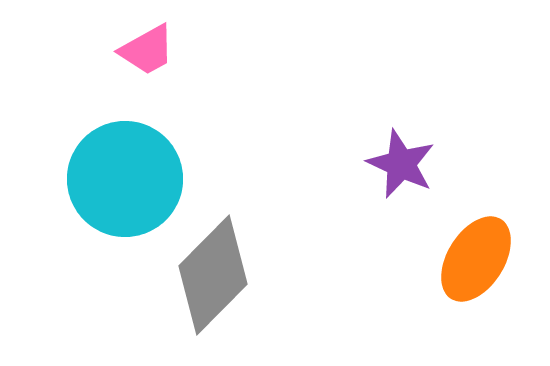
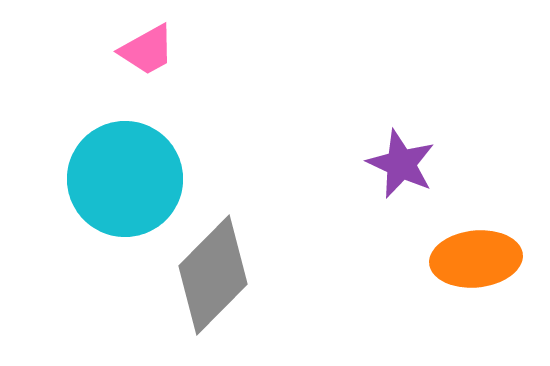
orange ellipse: rotated 52 degrees clockwise
